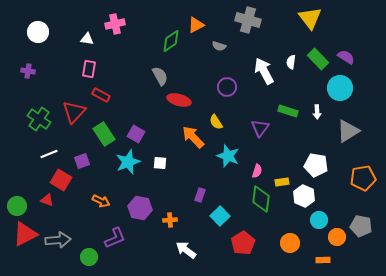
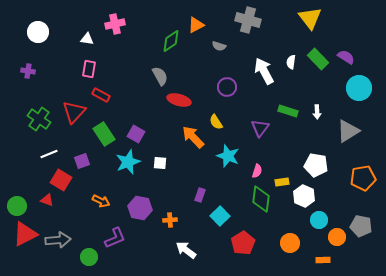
cyan circle at (340, 88): moved 19 px right
